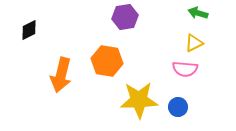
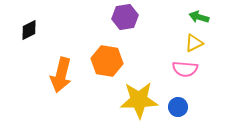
green arrow: moved 1 px right, 4 px down
